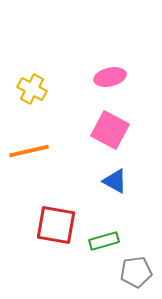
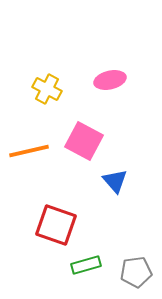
pink ellipse: moved 3 px down
yellow cross: moved 15 px right
pink square: moved 26 px left, 11 px down
blue triangle: rotated 20 degrees clockwise
red square: rotated 9 degrees clockwise
green rectangle: moved 18 px left, 24 px down
